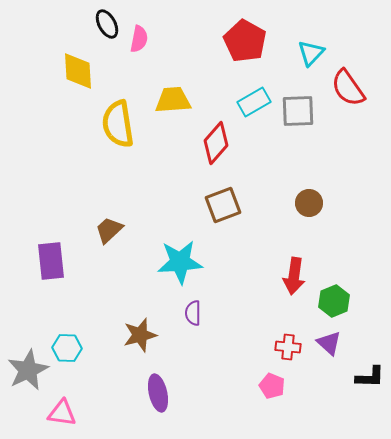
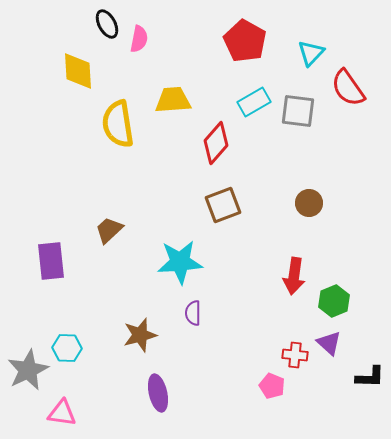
gray square: rotated 9 degrees clockwise
red cross: moved 7 px right, 8 px down
